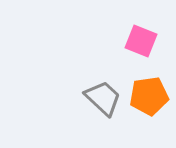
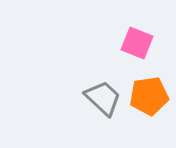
pink square: moved 4 px left, 2 px down
